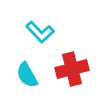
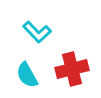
cyan L-shape: moved 3 px left
